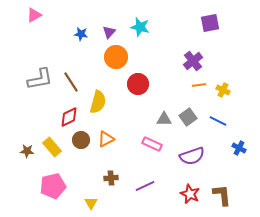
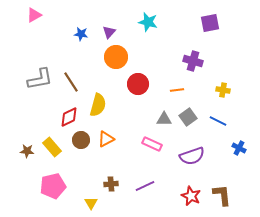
cyan star: moved 8 px right, 5 px up
purple cross: rotated 36 degrees counterclockwise
orange line: moved 22 px left, 5 px down
yellow cross: rotated 16 degrees counterclockwise
yellow semicircle: moved 3 px down
brown cross: moved 6 px down
red star: moved 1 px right, 2 px down
